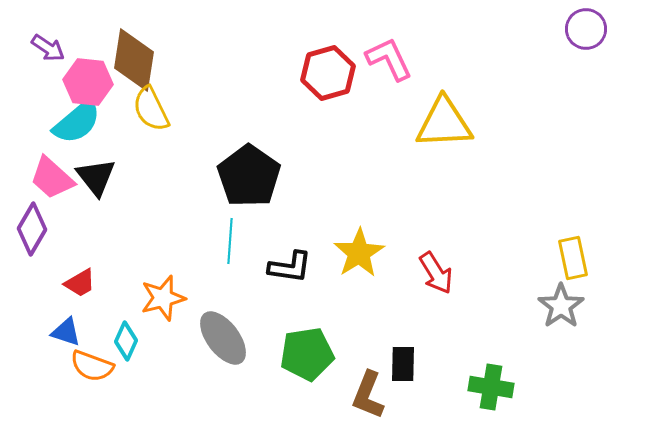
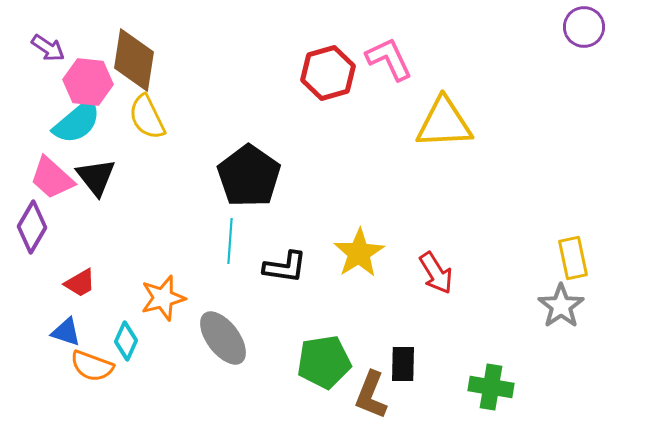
purple circle: moved 2 px left, 2 px up
yellow semicircle: moved 4 px left, 8 px down
purple diamond: moved 2 px up
black L-shape: moved 5 px left
green pentagon: moved 17 px right, 8 px down
brown L-shape: moved 3 px right
